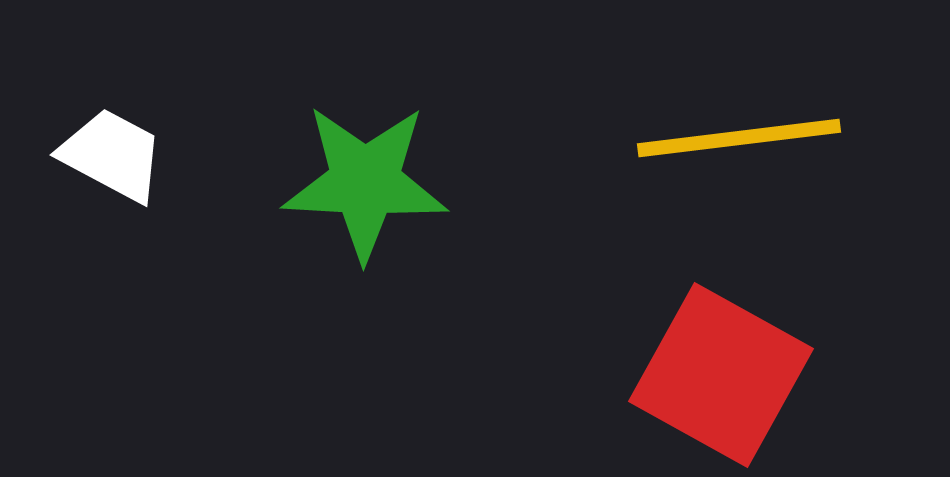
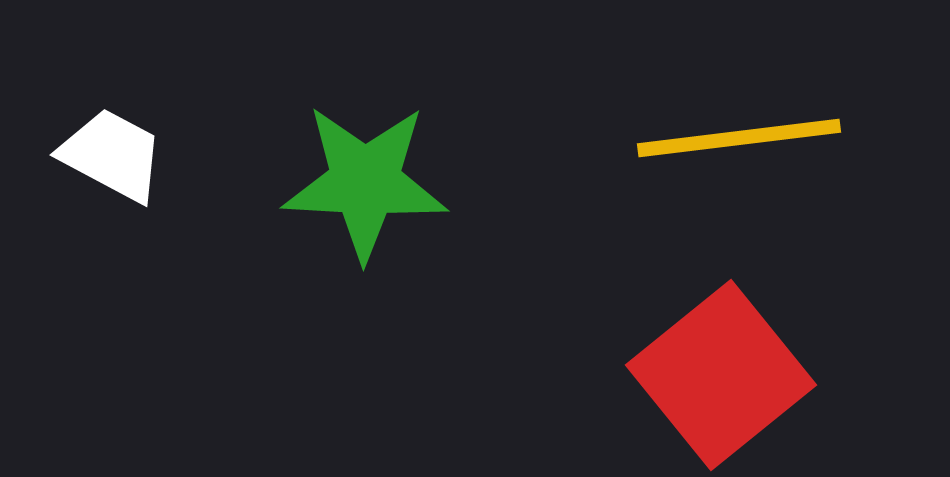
red square: rotated 22 degrees clockwise
